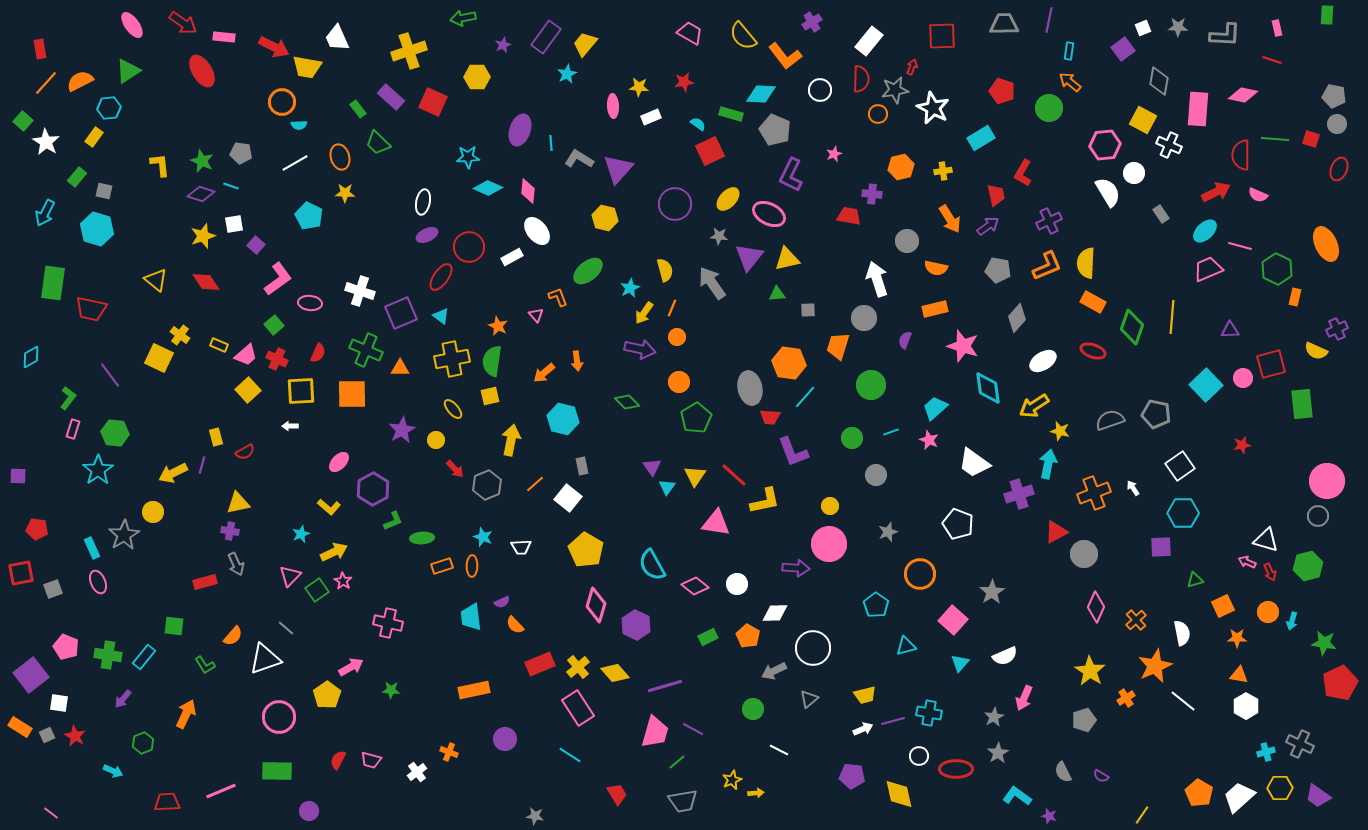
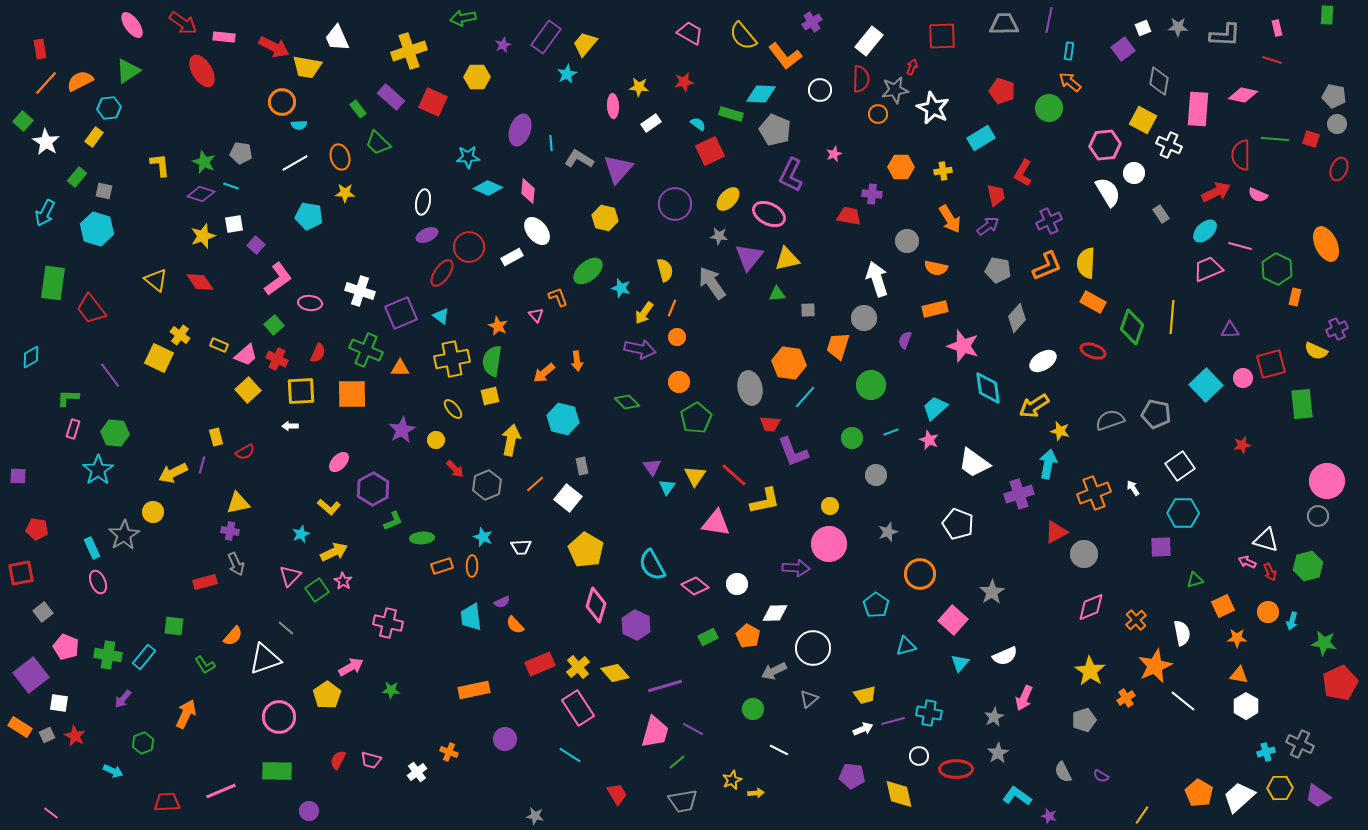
white rectangle at (651, 117): moved 6 px down; rotated 12 degrees counterclockwise
green star at (202, 161): moved 2 px right, 1 px down
orange hexagon at (901, 167): rotated 15 degrees clockwise
cyan pentagon at (309, 216): rotated 16 degrees counterclockwise
red ellipse at (441, 277): moved 1 px right, 4 px up
red diamond at (206, 282): moved 6 px left
cyan star at (630, 288): moved 9 px left; rotated 30 degrees counterclockwise
red trapezoid at (91, 309): rotated 40 degrees clockwise
green L-shape at (68, 398): rotated 125 degrees counterclockwise
red trapezoid at (770, 417): moved 7 px down
gray square at (53, 589): moved 10 px left, 23 px down; rotated 18 degrees counterclockwise
pink diamond at (1096, 607): moved 5 px left; rotated 44 degrees clockwise
